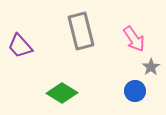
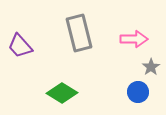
gray rectangle: moved 2 px left, 2 px down
pink arrow: rotated 56 degrees counterclockwise
blue circle: moved 3 px right, 1 px down
